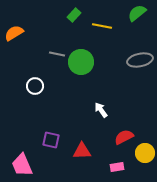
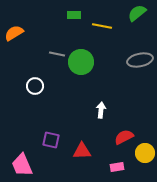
green rectangle: rotated 48 degrees clockwise
white arrow: rotated 42 degrees clockwise
